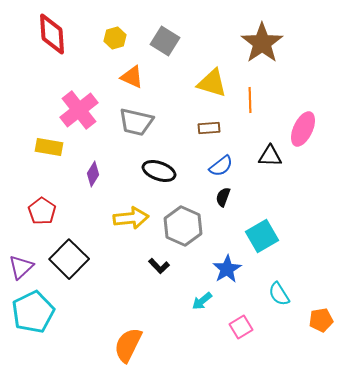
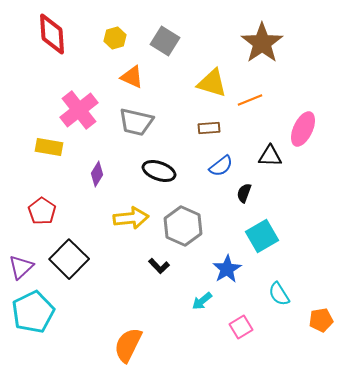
orange line: rotated 70 degrees clockwise
purple diamond: moved 4 px right
black semicircle: moved 21 px right, 4 px up
